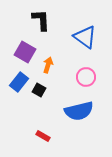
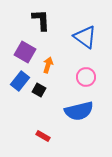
blue rectangle: moved 1 px right, 1 px up
